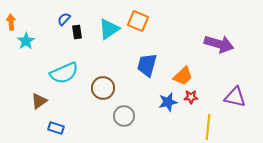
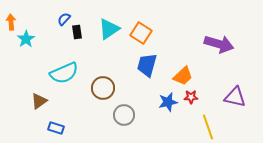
orange square: moved 3 px right, 12 px down; rotated 10 degrees clockwise
cyan star: moved 2 px up
gray circle: moved 1 px up
yellow line: rotated 25 degrees counterclockwise
